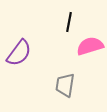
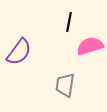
purple semicircle: moved 1 px up
